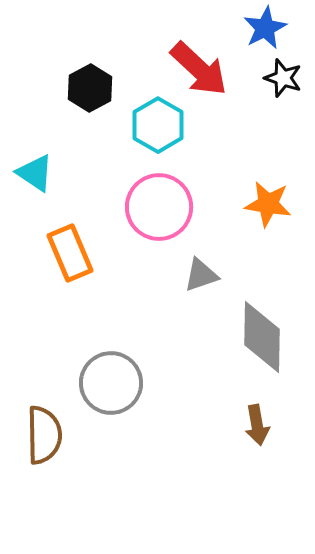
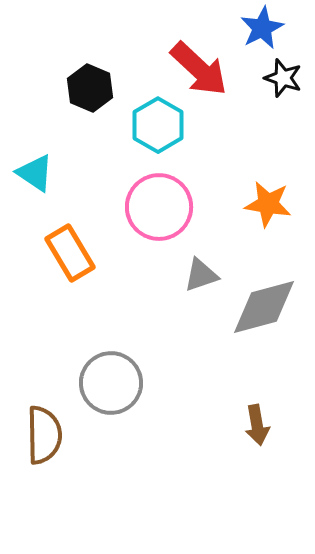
blue star: moved 3 px left
black hexagon: rotated 9 degrees counterclockwise
orange rectangle: rotated 8 degrees counterclockwise
gray diamond: moved 2 px right, 30 px up; rotated 74 degrees clockwise
